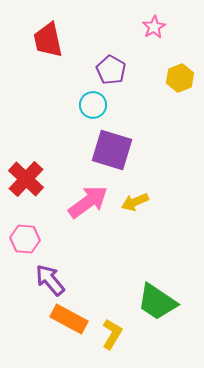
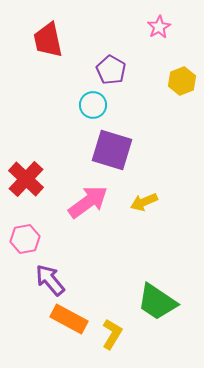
pink star: moved 5 px right
yellow hexagon: moved 2 px right, 3 px down
yellow arrow: moved 9 px right
pink hexagon: rotated 16 degrees counterclockwise
